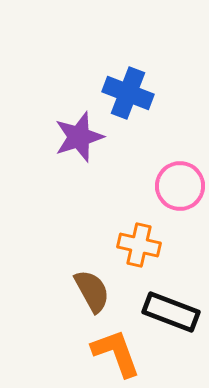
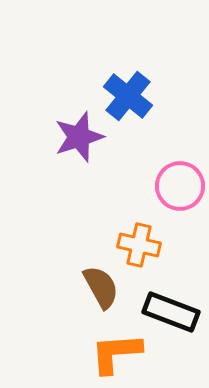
blue cross: moved 3 px down; rotated 18 degrees clockwise
brown semicircle: moved 9 px right, 4 px up
orange L-shape: rotated 74 degrees counterclockwise
